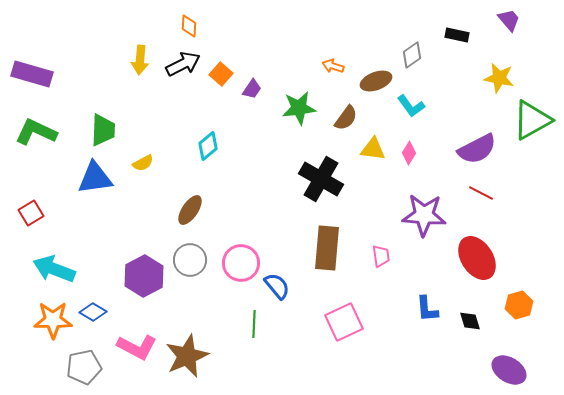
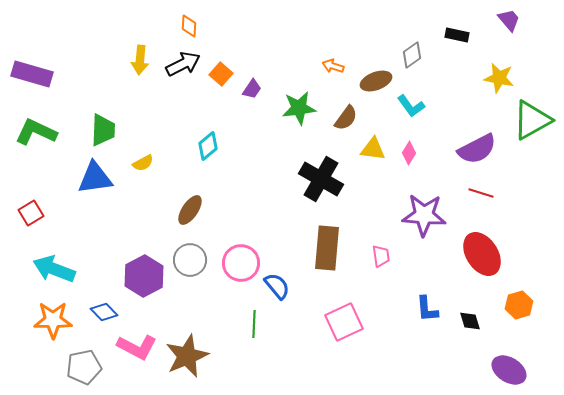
red line at (481, 193): rotated 10 degrees counterclockwise
red ellipse at (477, 258): moved 5 px right, 4 px up
blue diamond at (93, 312): moved 11 px right; rotated 16 degrees clockwise
